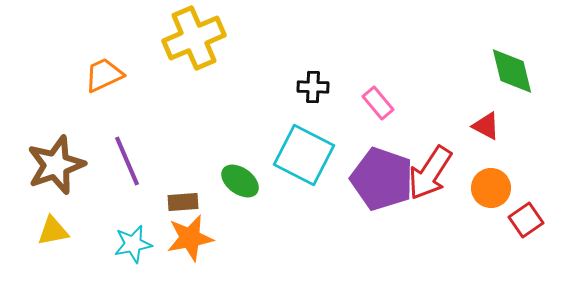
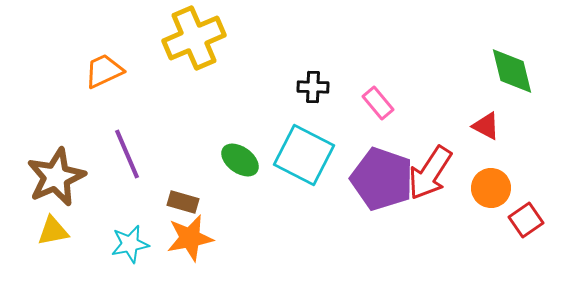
orange trapezoid: moved 4 px up
purple line: moved 7 px up
brown star: moved 12 px down; rotated 4 degrees counterclockwise
green ellipse: moved 21 px up
brown rectangle: rotated 20 degrees clockwise
cyan star: moved 3 px left
